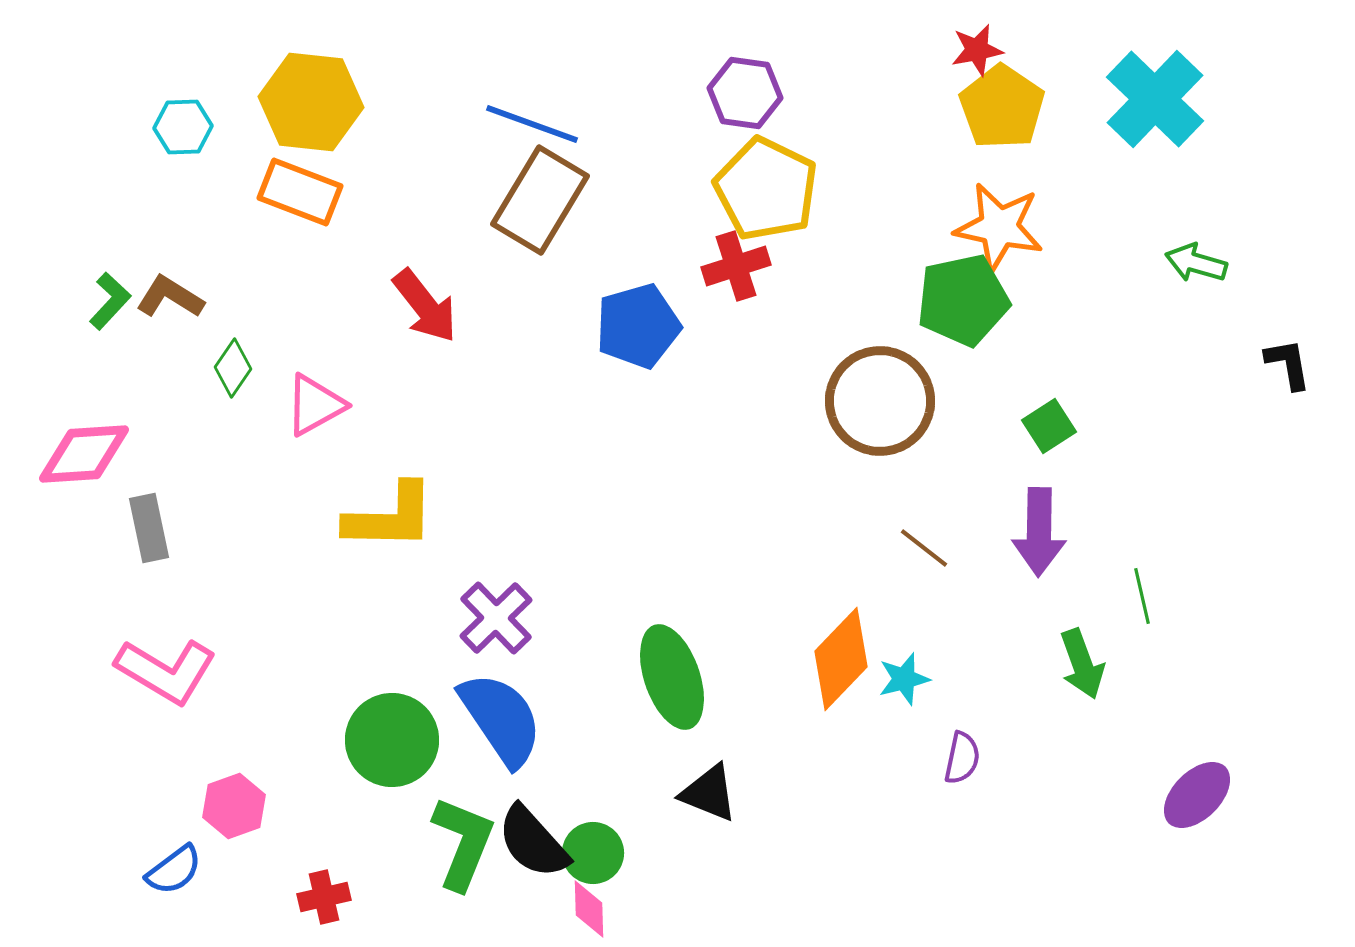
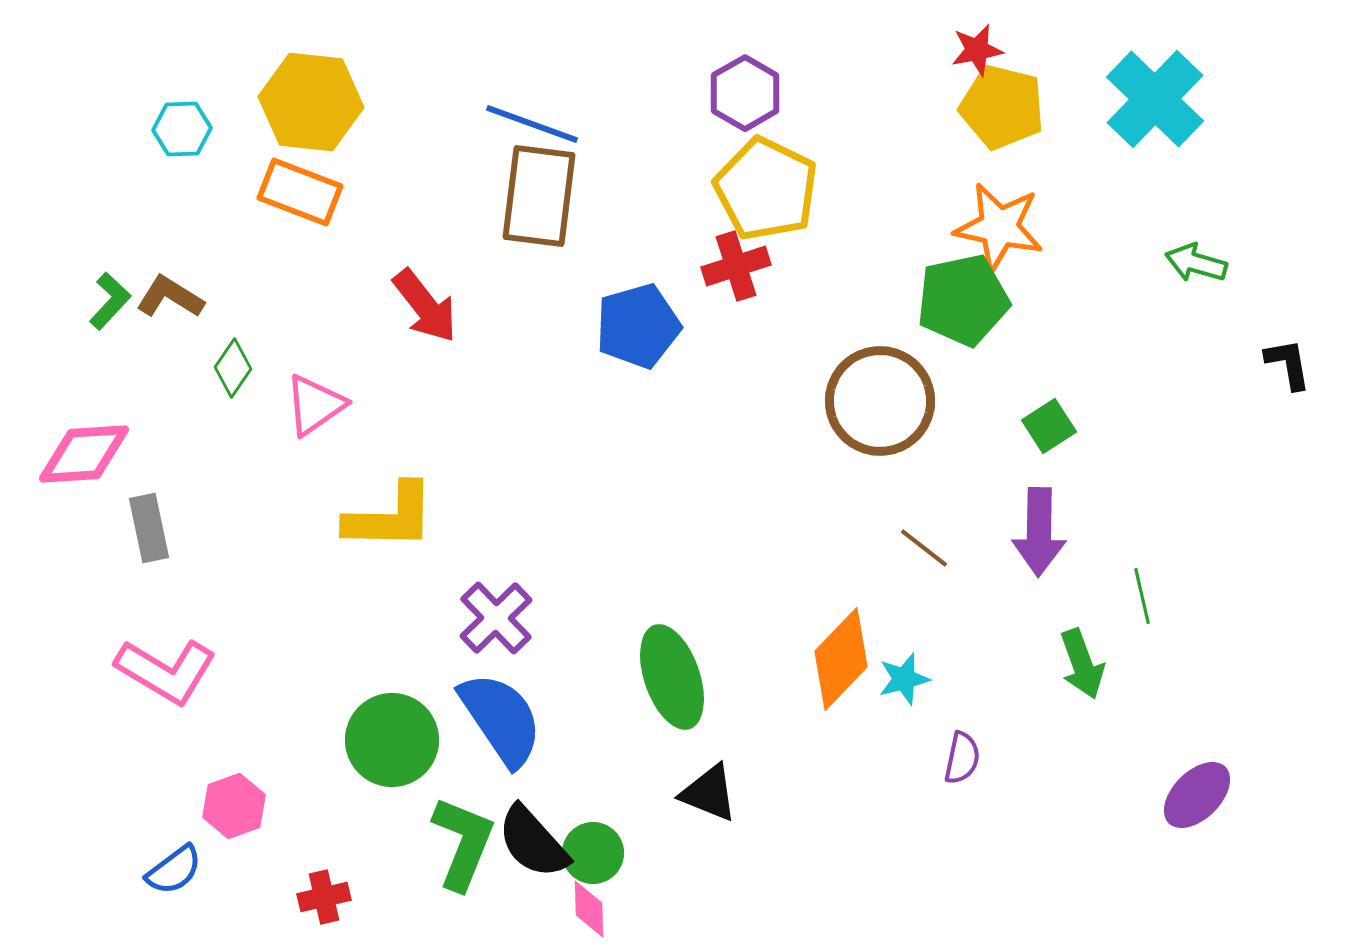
purple hexagon at (745, 93): rotated 22 degrees clockwise
yellow pentagon at (1002, 107): rotated 20 degrees counterclockwise
cyan hexagon at (183, 127): moved 1 px left, 2 px down
brown rectangle at (540, 200): moved 1 px left, 4 px up; rotated 24 degrees counterclockwise
pink triangle at (315, 405): rotated 6 degrees counterclockwise
